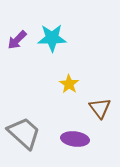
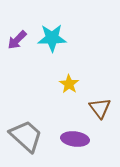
gray trapezoid: moved 2 px right, 3 px down
